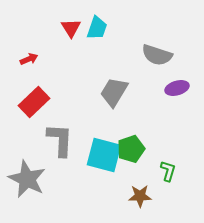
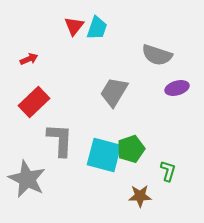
red triangle: moved 3 px right, 2 px up; rotated 10 degrees clockwise
